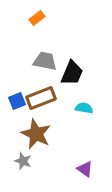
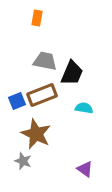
orange rectangle: rotated 42 degrees counterclockwise
brown rectangle: moved 1 px right, 3 px up
